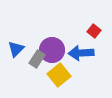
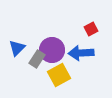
red square: moved 3 px left, 2 px up; rotated 24 degrees clockwise
blue triangle: moved 1 px right, 1 px up
yellow square: rotated 10 degrees clockwise
